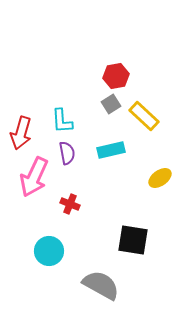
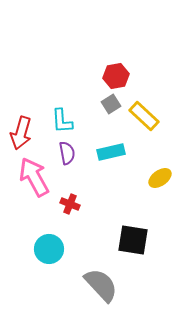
cyan rectangle: moved 2 px down
pink arrow: rotated 126 degrees clockwise
cyan circle: moved 2 px up
gray semicircle: rotated 18 degrees clockwise
